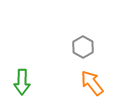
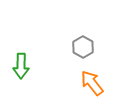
green arrow: moved 1 px left, 16 px up
